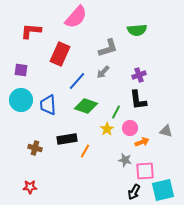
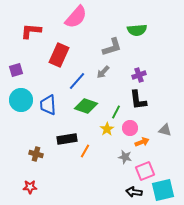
gray L-shape: moved 4 px right, 1 px up
red rectangle: moved 1 px left, 1 px down
purple square: moved 5 px left; rotated 24 degrees counterclockwise
gray triangle: moved 1 px left, 1 px up
brown cross: moved 1 px right, 6 px down
gray star: moved 3 px up
pink square: rotated 18 degrees counterclockwise
black arrow: rotated 70 degrees clockwise
